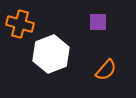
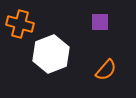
purple square: moved 2 px right
